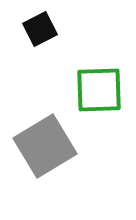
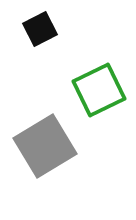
green square: rotated 24 degrees counterclockwise
